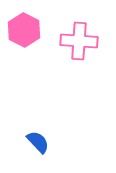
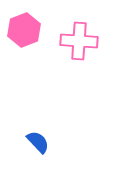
pink hexagon: rotated 12 degrees clockwise
